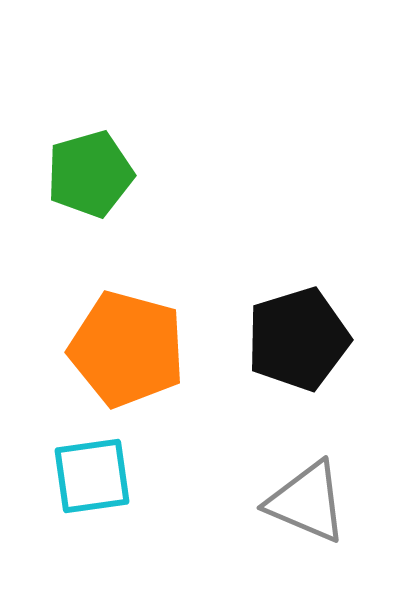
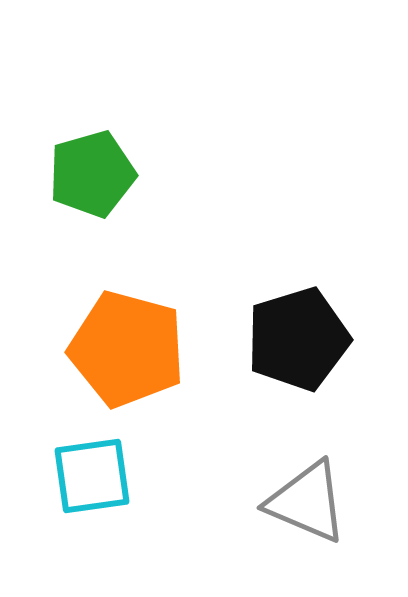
green pentagon: moved 2 px right
